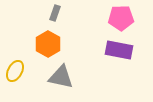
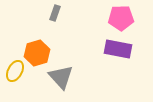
orange hexagon: moved 11 px left, 9 px down; rotated 15 degrees clockwise
purple rectangle: moved 1 px left, 1 px up
gray triangle: rotated 36 degrees clockwise
